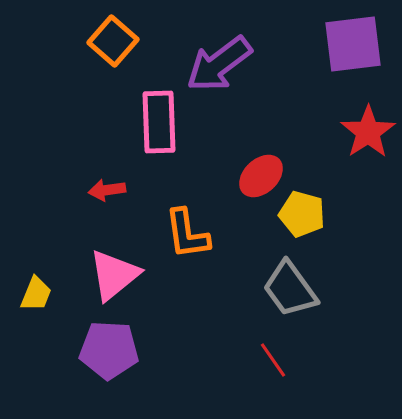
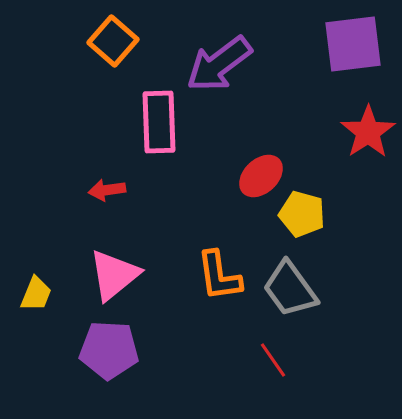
orange L-shape: moved 32 px right, 42 px down
